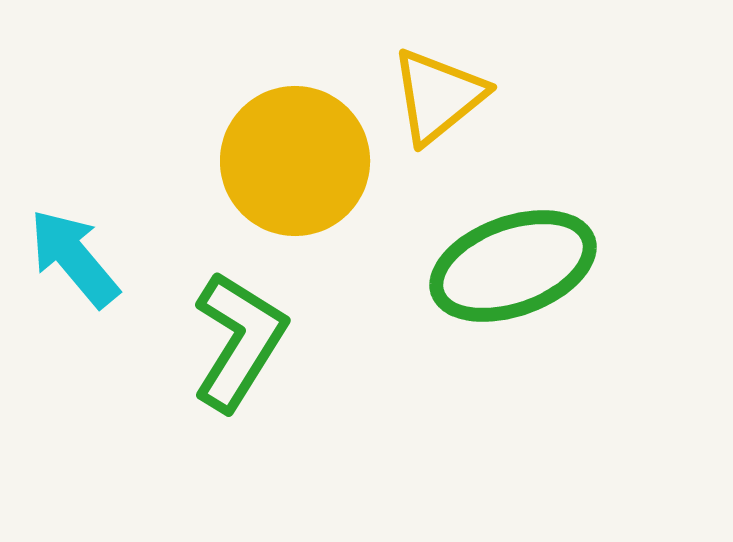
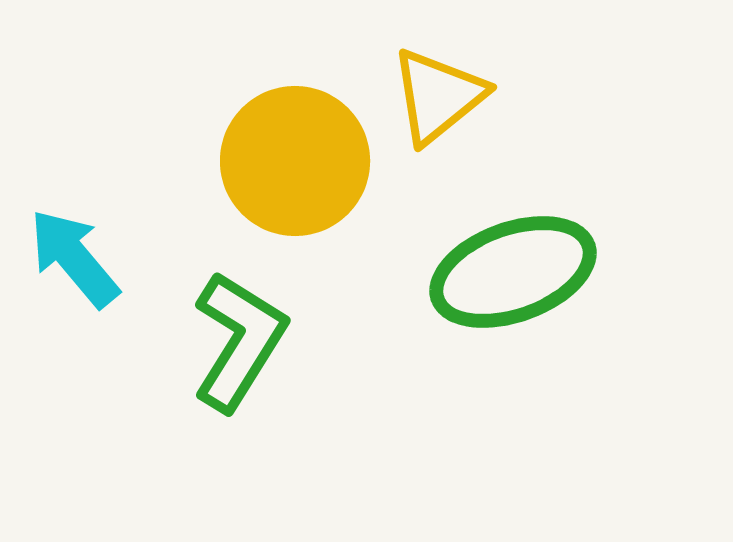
green ellipse: moved 6 px down
